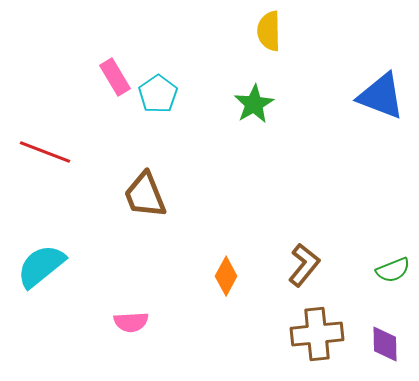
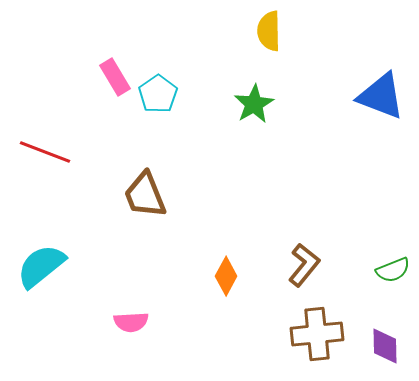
purple diamond: moved 2 px down
